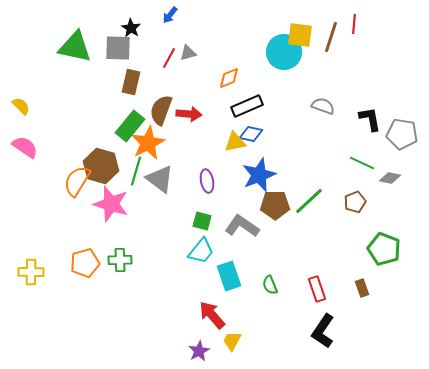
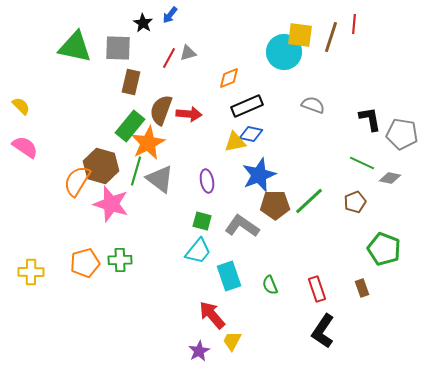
black star at (131, 28): moved 12 px right, 5 px up
gray semicircle at (323, 106): moved 10 px left, 1 px up
cyan trapezoid at (201, 251): moved 3 px left
